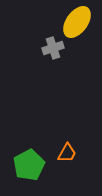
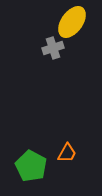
yellow ellipse: moved 5 px left
green pentagon: moved 2 px right, 1 px down; rotated 16 degrees counterclockwise
